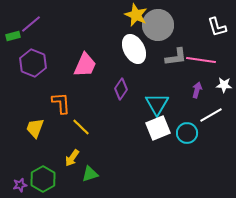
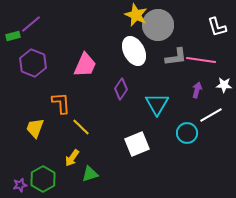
white ellipse: moved 2 px down
white square: moved 21 px left, 16 px down
